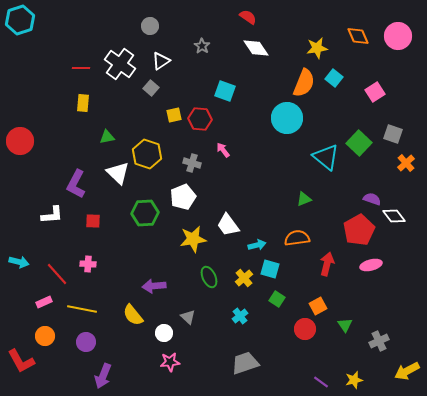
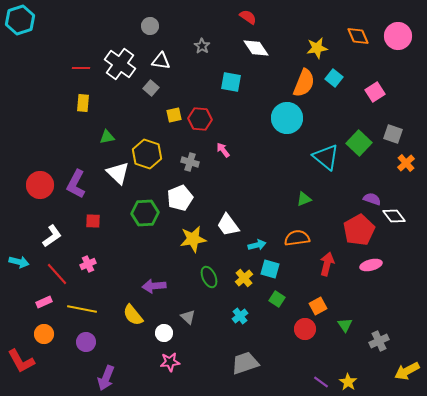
white triangle at (161, 61): rotated 42 degrees clockwise
cyan square at (225, 91): moved 6 px right, 9 px up; rotated 10 degrees counterclockwise
red circle at (20, 141): moved 20 px right, 44 px down
gray cross at (192, 163): moved 2 px left, 1 px up
white pentagon at (183, 197): moved 3 px left, 1 px down
white L-shape at (52, 215): moved 21 px down; rotated 30 degrees counterclockwise
pink cross at (88, 264): rotated 28 degrees counterclockwise
orange circle at (45, 336): moved 1 px left, 2 px up
purple arrow at (103, 376): moved 3 px right, 2 px down
yellow star at (354, 380): moved 6 px left, 2 px down; rotated 24 degrees counterclockwise
